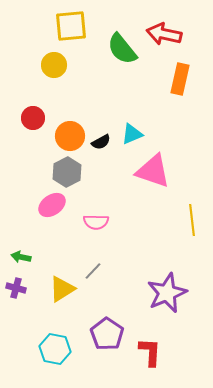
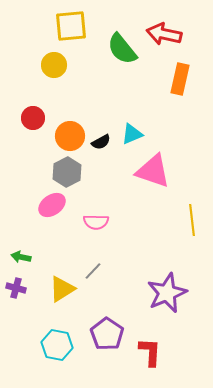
cyan hexagon: moved 2 px right, 4 px up
